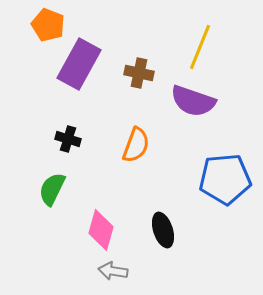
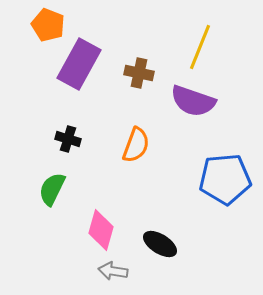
black ellipse: moved 3 px left, 14 px down; rotated 40 degrees counterclockwise
